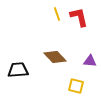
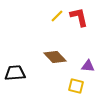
yellow line: moved 2 px down; rotated 64 degrees clockwise
purple triangle: moved 2 px left, 5 px down
black trapezoid: moved 3 px left, 3 px down
